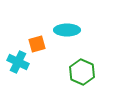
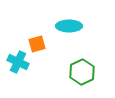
cyan ellipse: moved 2 px right, 4 px up
green hexagon: rotated 10 degrees clockwise
